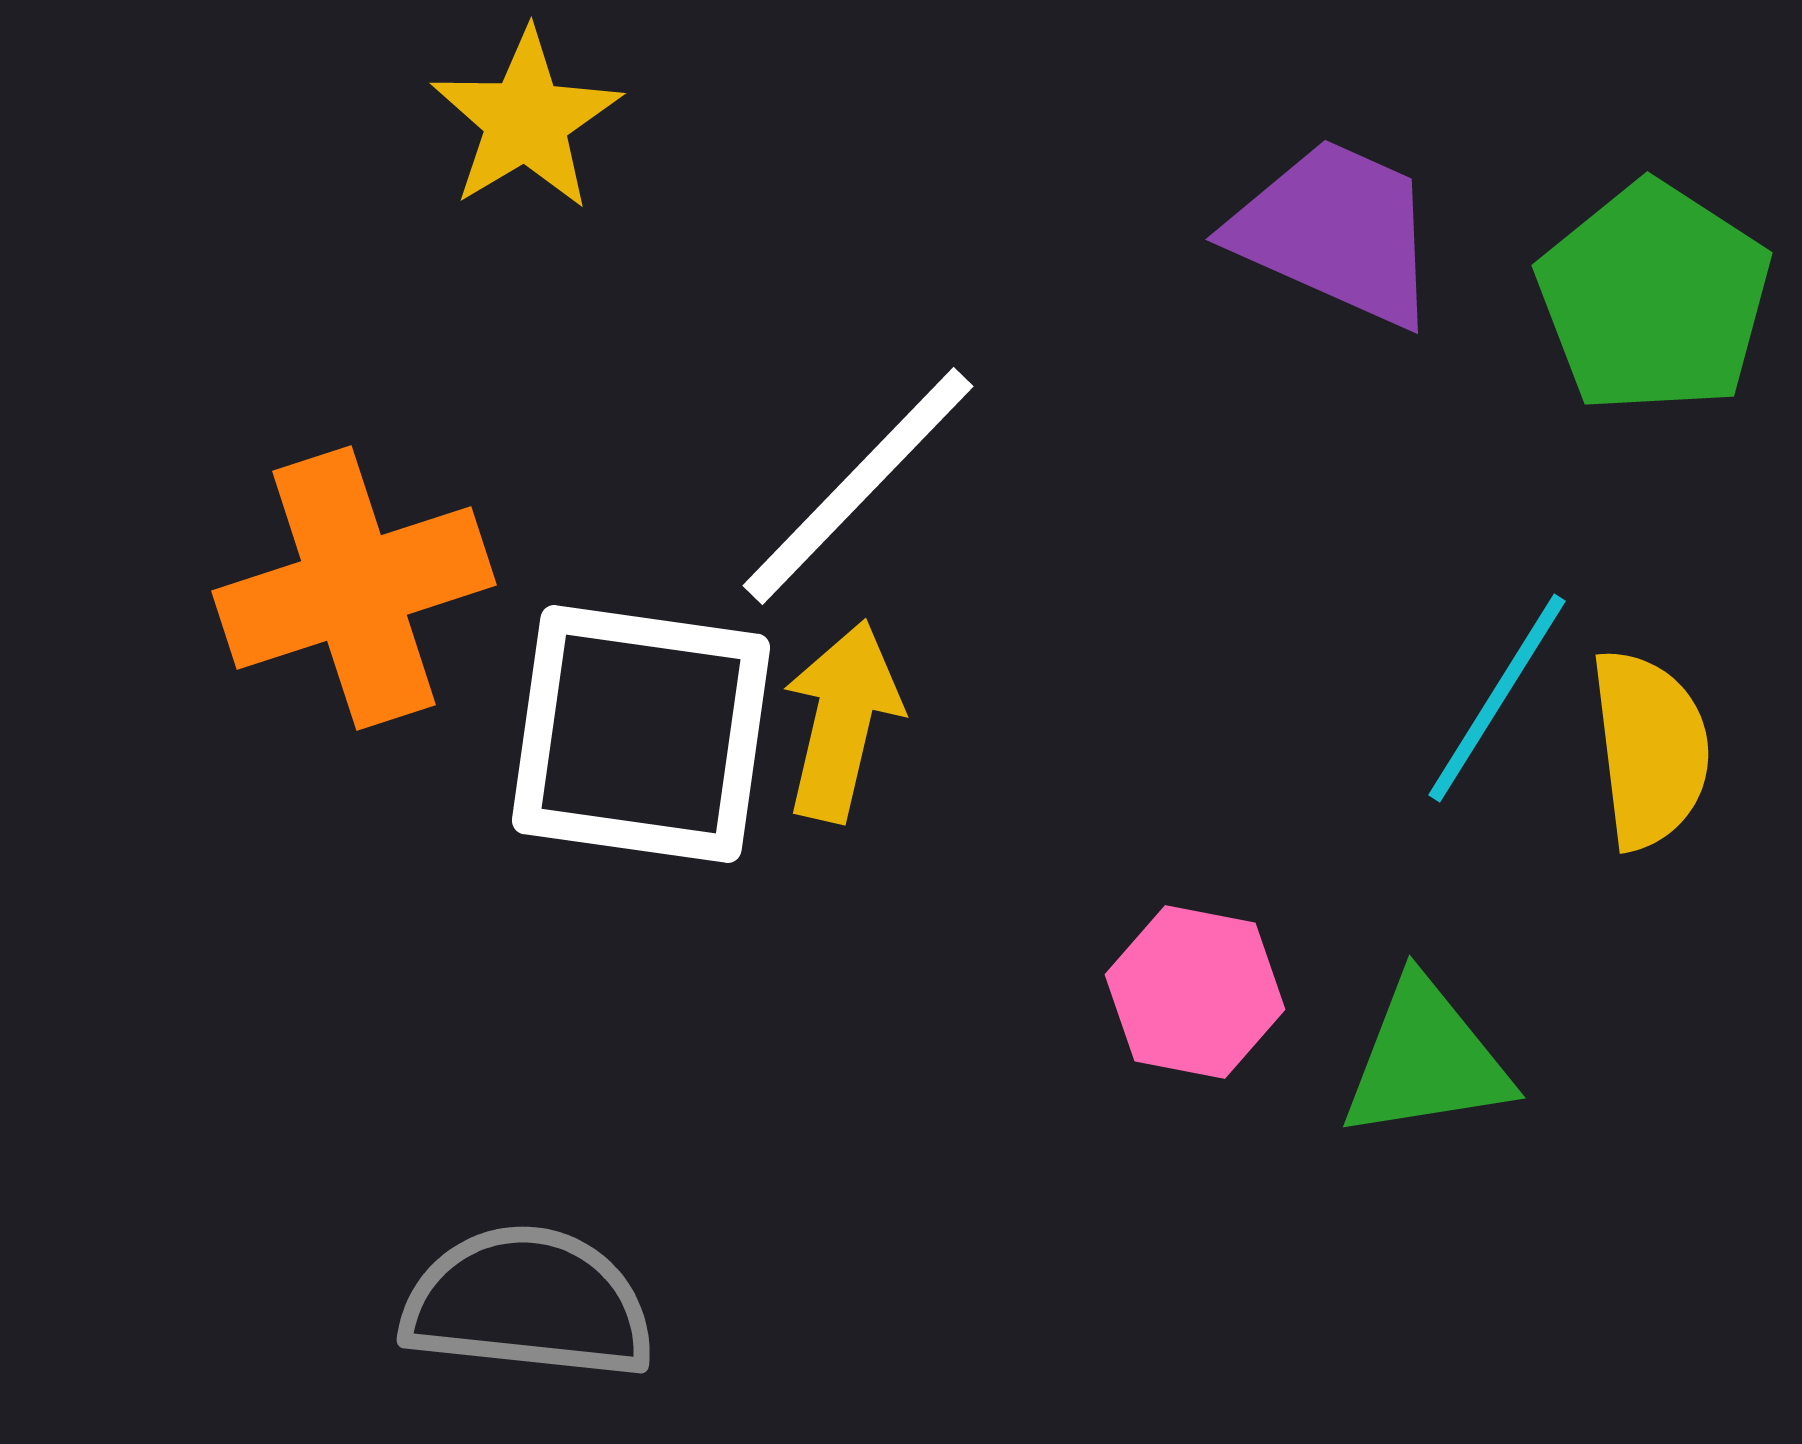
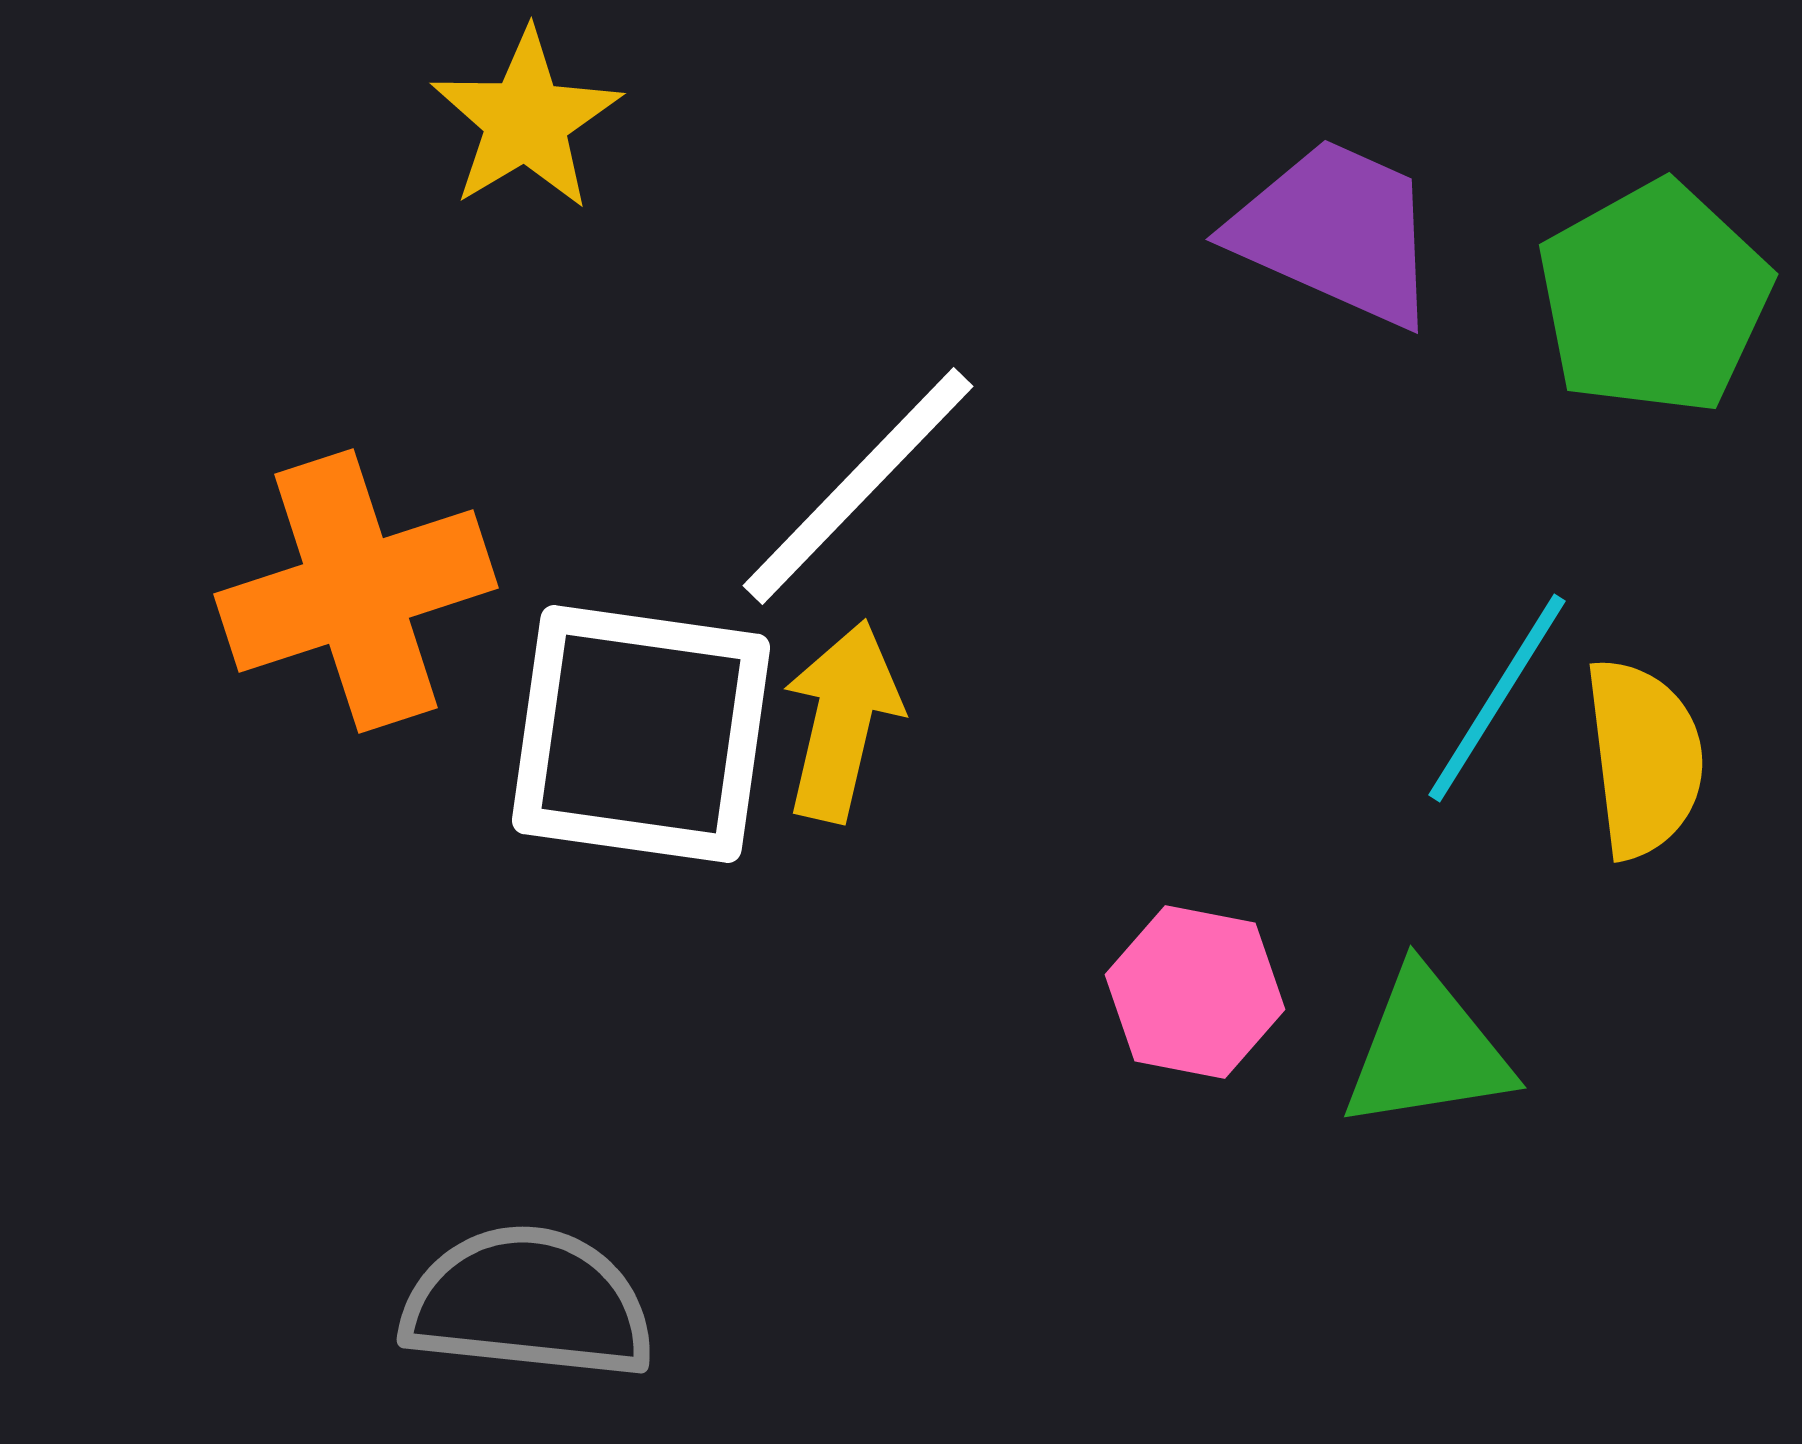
green pentagon: rotated 10 degrees clockwise
orange cross: moved 2 px right, 3 px down
yellow semicircle: moved 6 px left, 9 px down
green triangle: moved 1 px right, 10 px up
